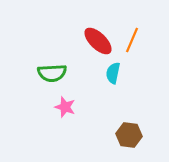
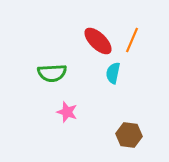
pink star: moved 2 px right, 5 px down
